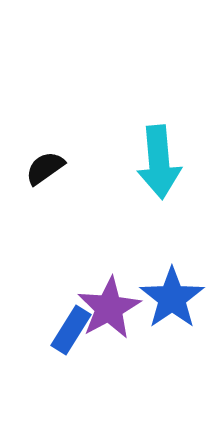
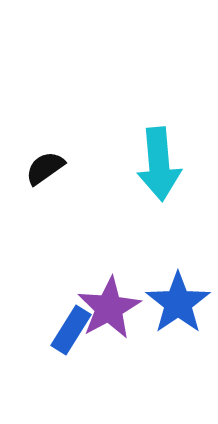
cyan arrow: moved 2 px down
blue star: moved 6 px right, 5 px down
